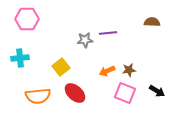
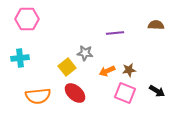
brown semicircle: moved 4 px right, 3 px down
purple line: moved 7 px right
gray star: moved 13 px down; rotated 14 degrees clockwise
yellow square: moved 6 px right
